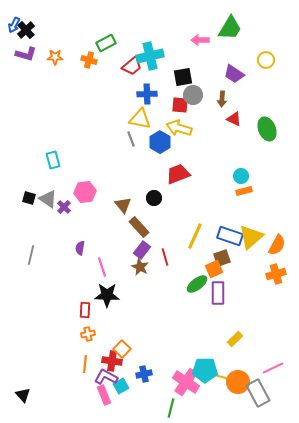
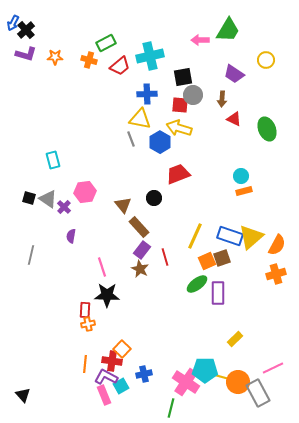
blue arrow at (14, 25): moved 1 px left, 2 px up
green trapezoid at (230, 28): moved 2 px left, 2 px down
red trapezoid at (132, 66): moved 12 px left
purple semicircle at (80, 248): moved 9 px left, 12 px up
brown star at (140, 267): moved 2 px down
orange square at (214, 269): moved 7 px left, 8 px up
orange cross at (88, 334): moved 10 px up
